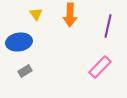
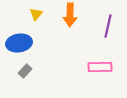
yellow triangle: rotated 16 degrees clockwise
blue ellipse: moved 1 px down
pink rectangle: rotated 45 degrees clockwise
gray rectangle: rotated 16 degrees counterclockwise
